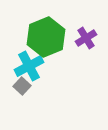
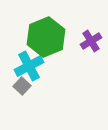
purple cross: moved 5 px right, 3 px down
